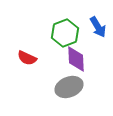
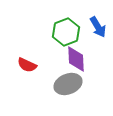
green hexagon: moved 1 px right, 1 px up
red semicircle: moved 7 px down
gray ellipse: moved 1 px left, 3 px up
